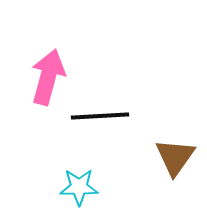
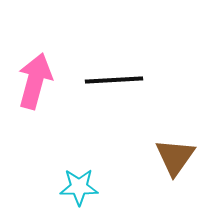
pink arrow: moved 13 px left, 4 px down
black line: moved 14 px right, 36 px up
